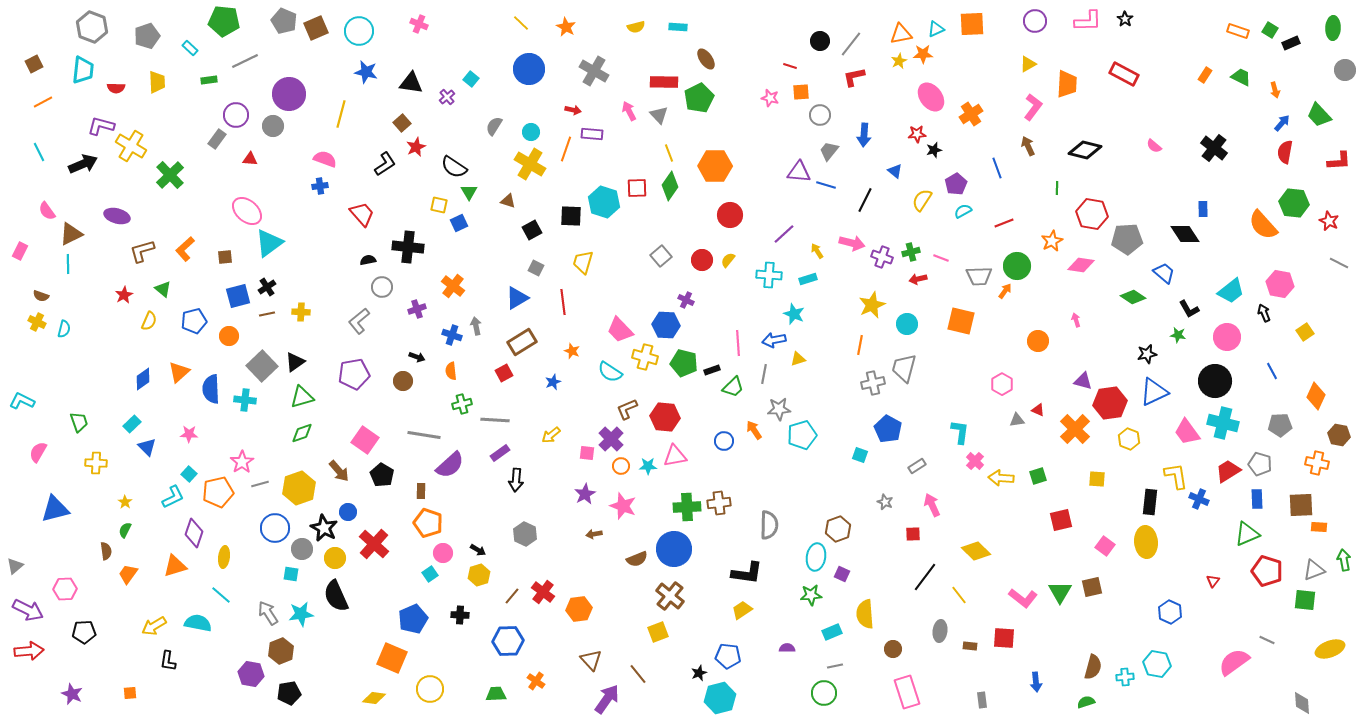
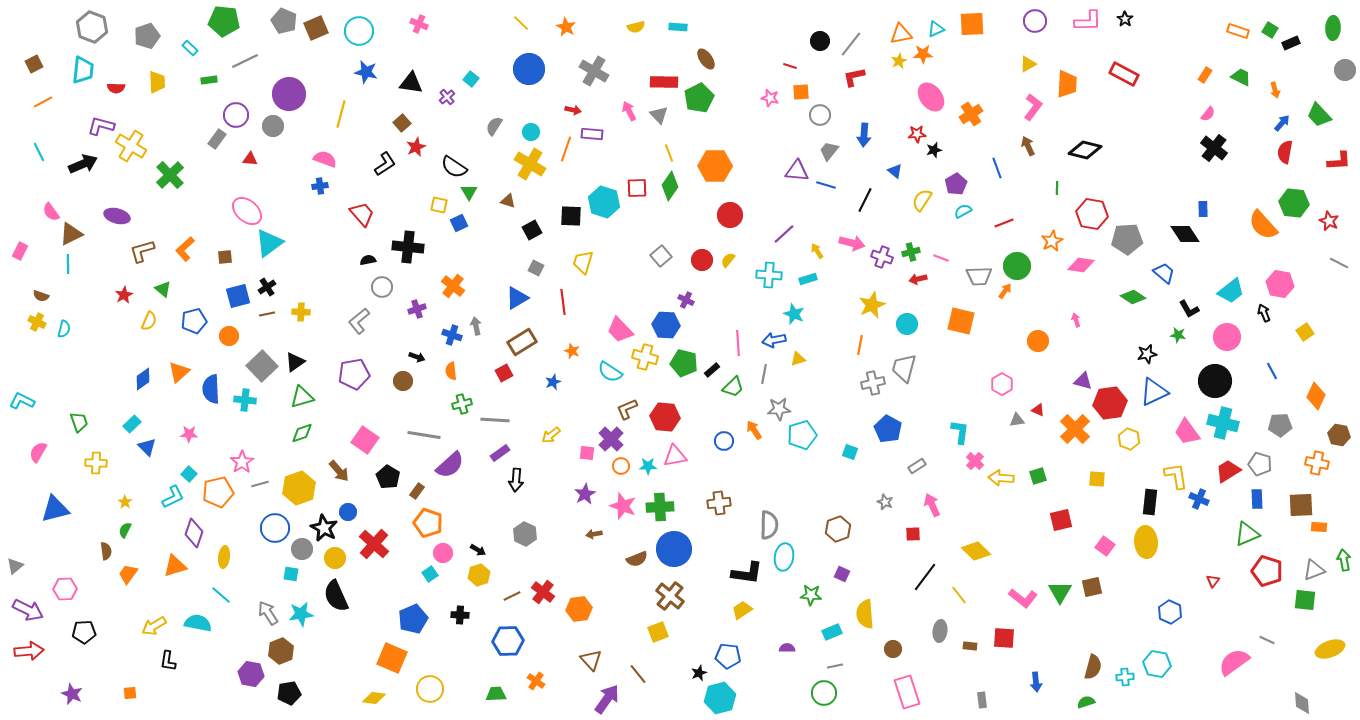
pink semicircle at (1154, 146): moved 54 px right, 32 px up; rotated 91 degrees counterclockwise
purple triangle at (799, 172): moved 2 px left, 1 px up
pink semicircle at (47, 211): moved 4 px right, 1 px down
black rectangle at (712, 370): rotated 21 degrees counterclockwise
cyan square at (860, 455): moved 10 px left, 3 px up
black pentagon at (382, 475): moved 6 px right, 2 px down
brown rectangle at (421, 491): moved 4 px left; rotated 35 degrees clockwise
green cross at (687, 507): moved 27 px left
cyan ellipse at (816, 557): moved 32 px left
green star at (811, 595): rotated 10 degrees clockwise
brown line at (512, 596): rotated 24 degrees clockwise
